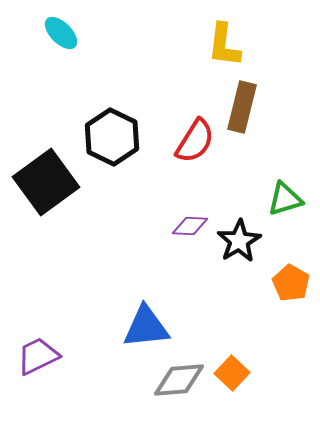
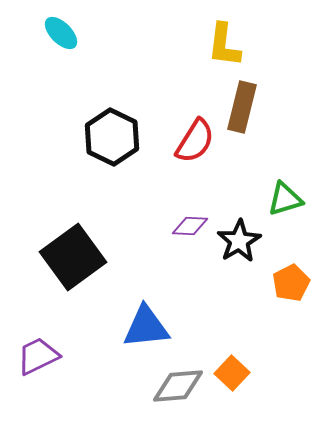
black square: moved 27 px right, 75 px down
orange pentagon: rotated 15 degrees clockwise
gray diamond: moved 1 px left, 6 px down
